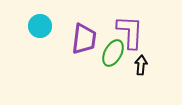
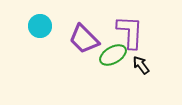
purple trapezoid: rotated 128 degrees clockwise
green ellipse: moved 2 px down; rotated 32 degrees clockwise
black arrow: rotated 42 degrees counterclockwise
